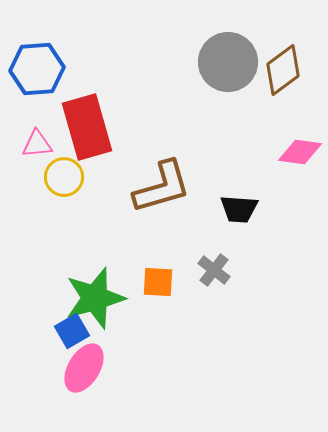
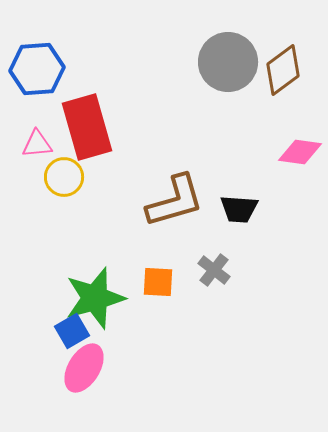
brown L-shape: moved 13 px right, 14 px down
